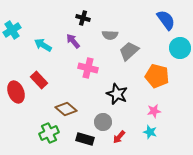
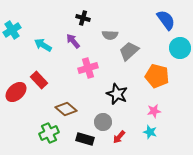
pink cross: rotated 30 degrees counterclockwise
red ellipse: rotated 70 degrees clockwise
